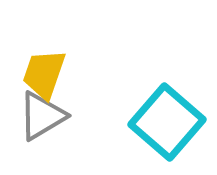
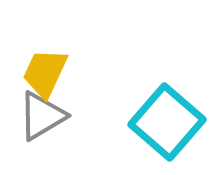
yellow trapezoid: moved 1 px right, 1 px up; rotated 6 degrees clockwise
